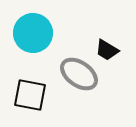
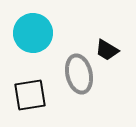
gray ellipse: rotated 42 degrees clockwise
black square: rotated 20 degrees counterclockwise
